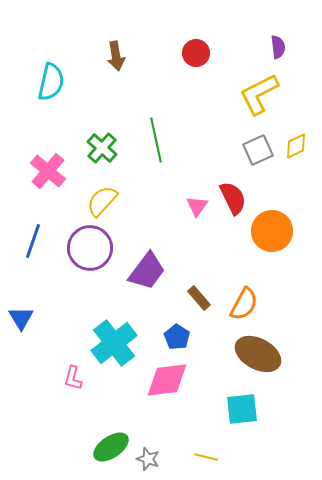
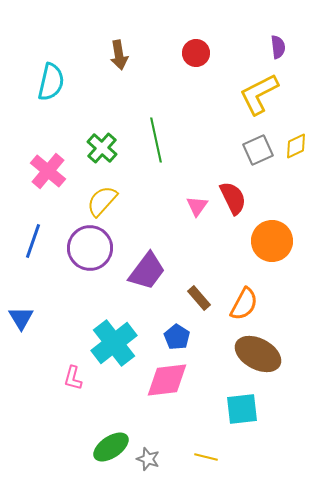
brown arrow: moved 3 px right, 1 px up
orange circle: moved 10 px down
